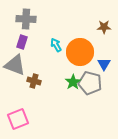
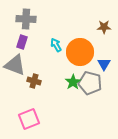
pink square: moved 11 px right
